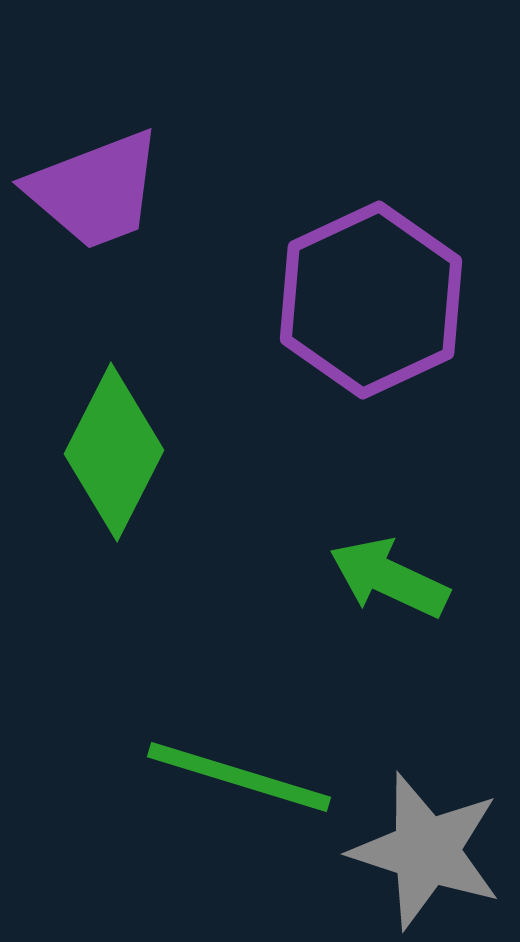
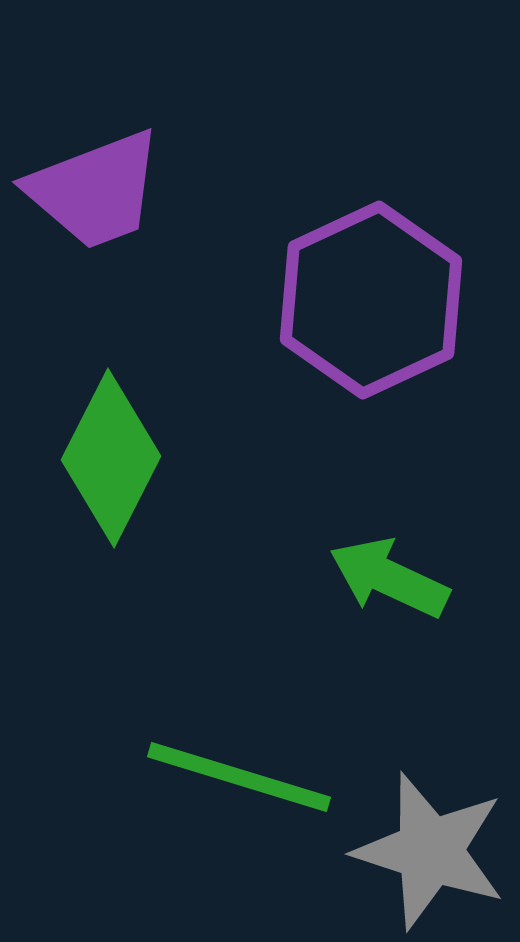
green diamond: moved 3 px left, 6 px down
gray star: moved 4 px right
